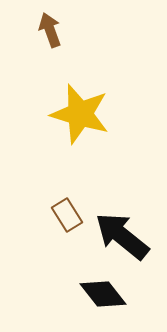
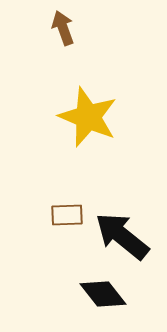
brown arrow: moved 13 px right, 2 px up
yellow star: moved 8 px right, 3 px down; rotated 6 degrees clockwise
brown rectangle: rotated 60 degrees counterclockwise
